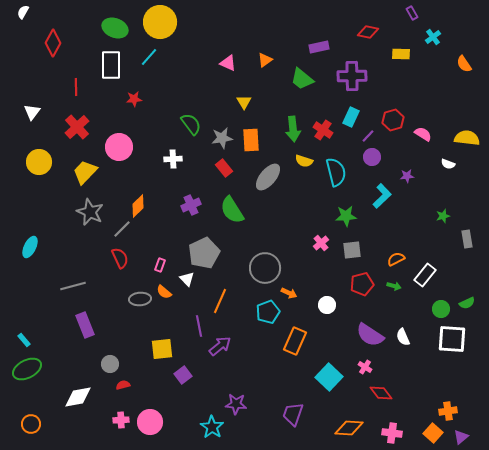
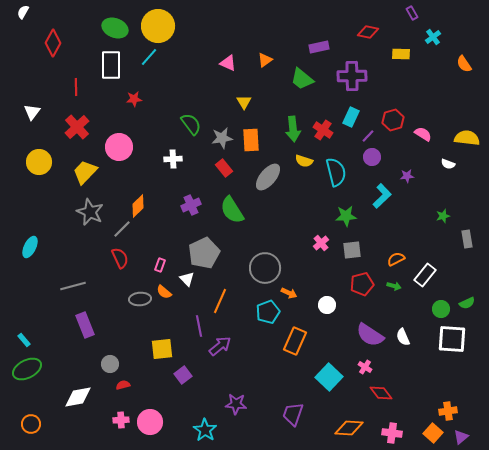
yellow circle at (160, 22): moved 2 px left, 4 px down
cyan star at (212, 427): moved 7 px left, 3 px down
